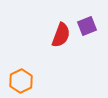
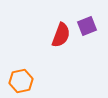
orange hexagon: rotated 15 degrees clockwise
